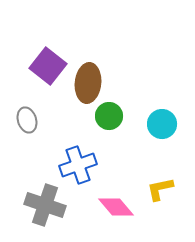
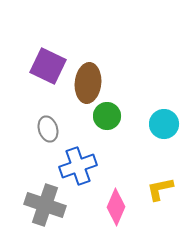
purple square: rotated 12 degrees counterclockwise
green circle: moved 2 px left
gray ellipse: moved 21 px right, 9 px down
cyan circle: moved 2 px right
blue cross: moved 1 px down
pink diamond: rotated 63 degrees clockwise
